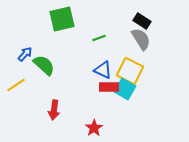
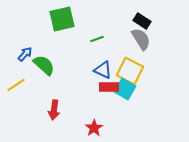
green line: moved 2 px left, 1 px down
